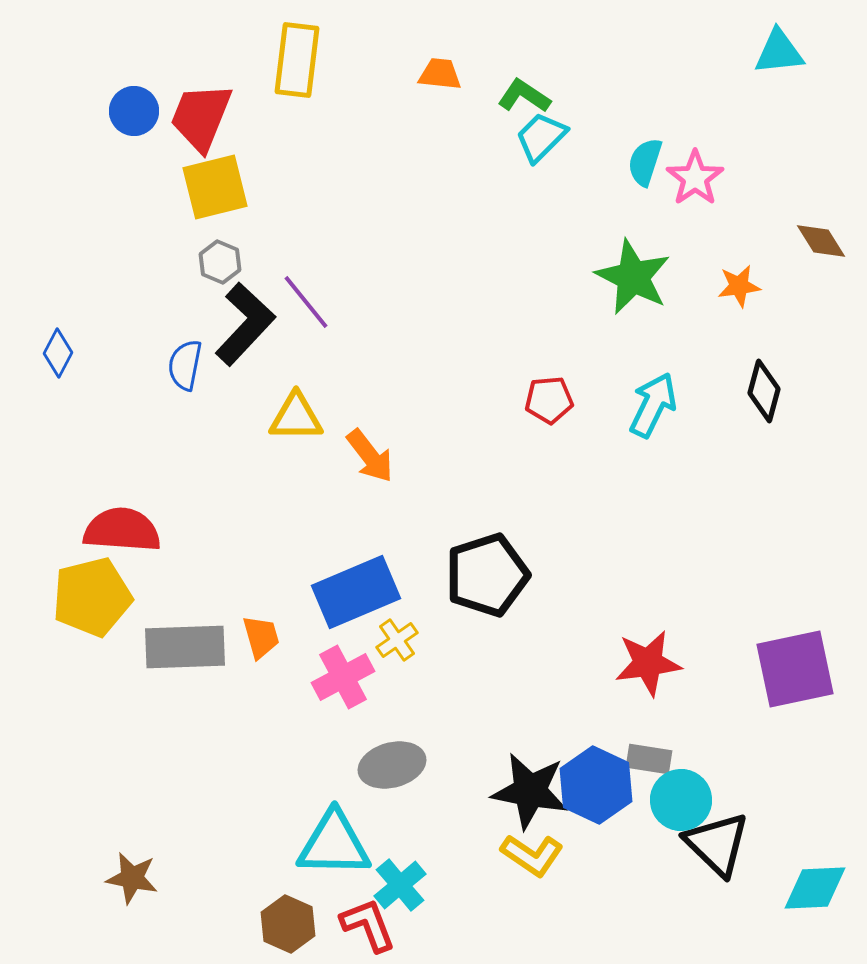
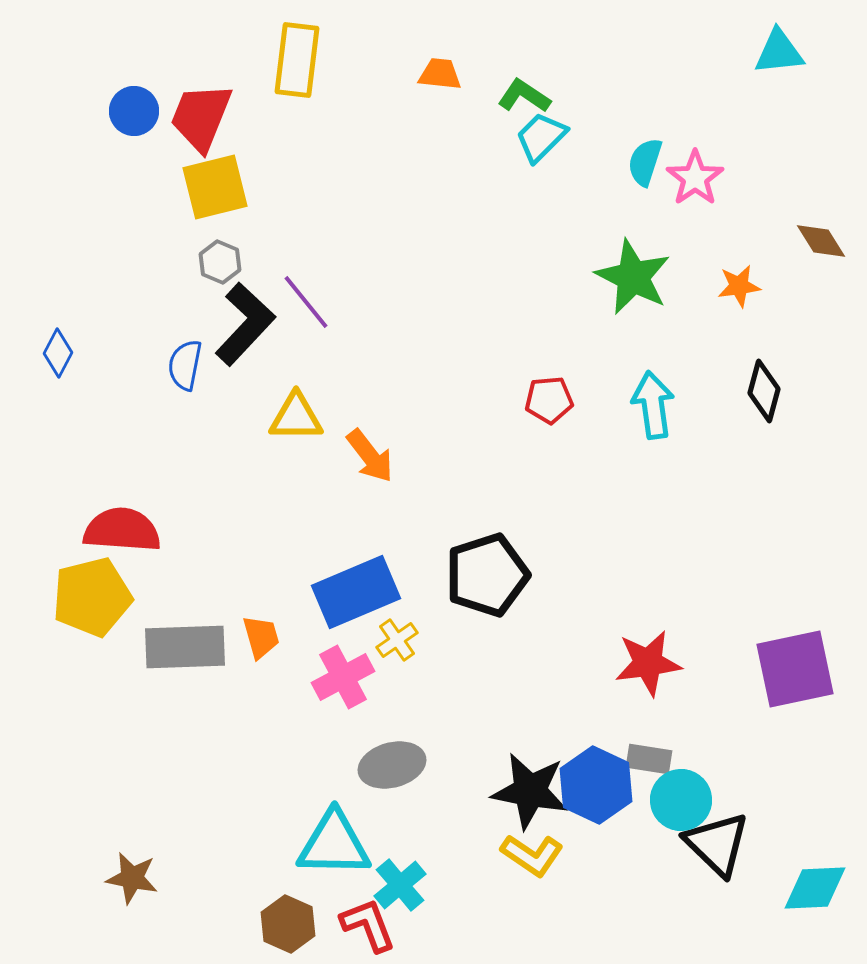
cyan arrow at (653, 405): rotated 34 degrees counterclockwise
